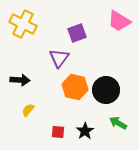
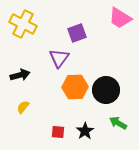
pink trapezoid: moved 1 px right, 3 px up
black arrow: moved 5 px up; rotated 18 degrees counterclockwise
orange hexagon: rotated 15 degrees counterclockwise
yellow semicircle: moved 5 px left, 3 px up
